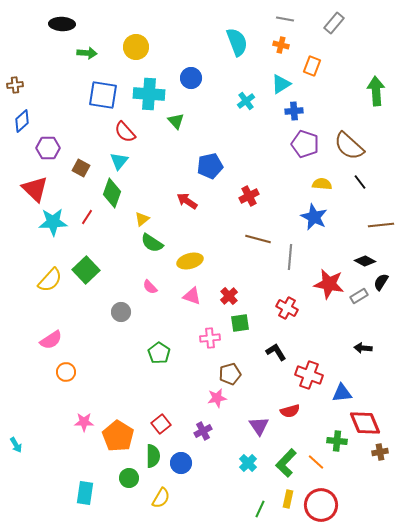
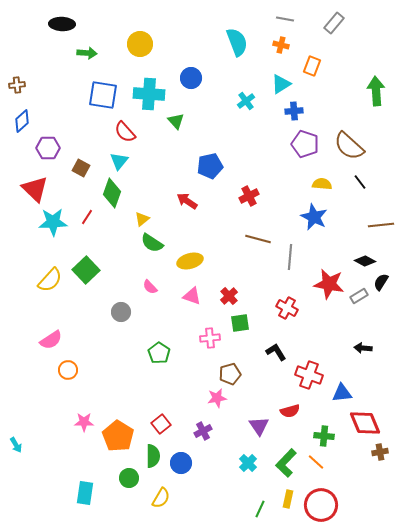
yellow circle at (136, 47): moved 4 px right, 3 px up
brown cross at (15, 85): moved 2 px right
orange circle at (66, 372): moved 2 px right, 2 px up
green cross at (337, 441): moved 13 px left, 5 px up
